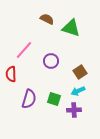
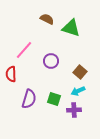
brown square: rotated 16 degrees counterclockwise
